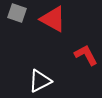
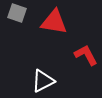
red triangle: moved 1 px right, 3 px down; rotated 20 degrees counterclockwise
white triangle: moved 3 px right
